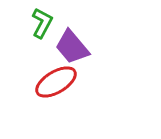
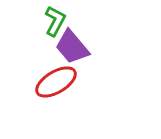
green L-shape: moved 13 px right, 2 px up
